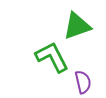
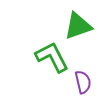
green triangle: moved 1 px right
